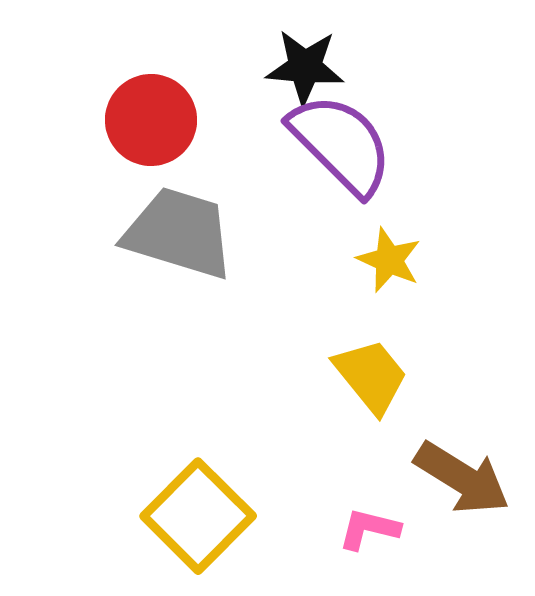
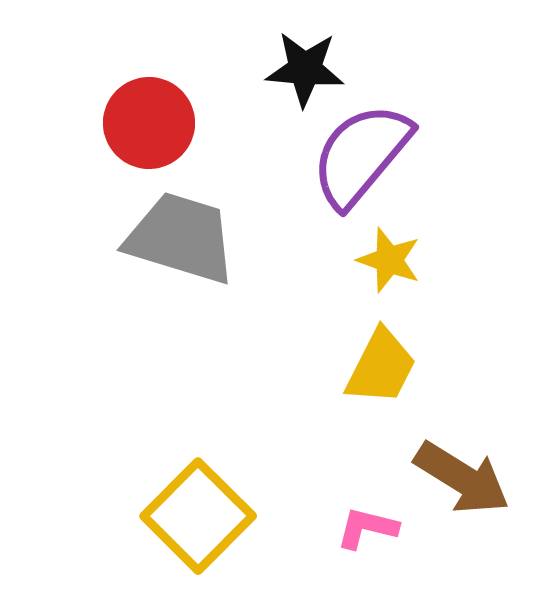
black star: moved 2 px down
red circle: moved 2 px left, 3 px down
purple semicircle: moved 20 px right, 11 px down; rotated 95 degrees counterclockwise
gray trapezoid: moved 2 px right, 5 px down
yellow star: rotated 4 degrees counterclockwise
yellow trapezoid: moved 10 px right, 9 px up; rotated 66 degrees clockwise
pink L-shape: moved 2 px left, 1 px up
